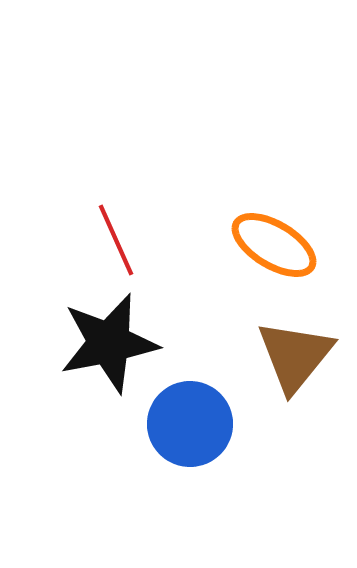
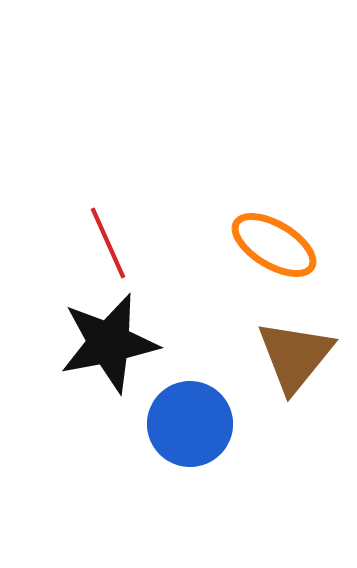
red line: moved 8 px left, 3 px down
